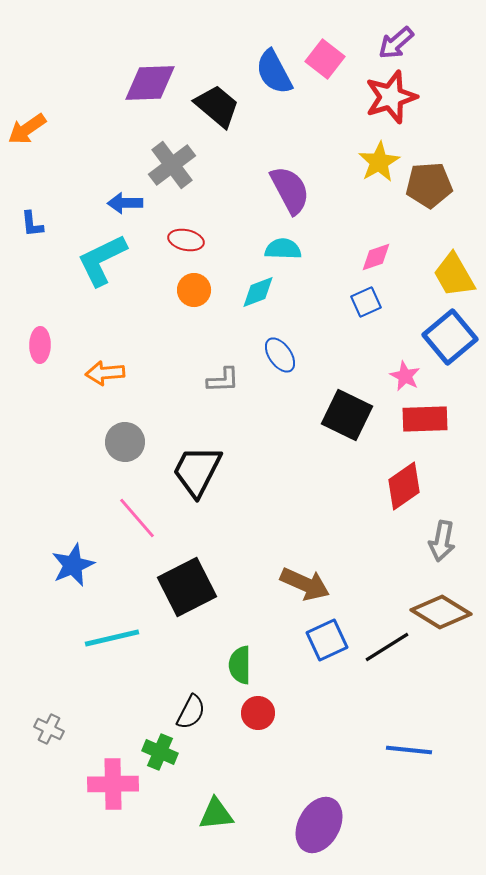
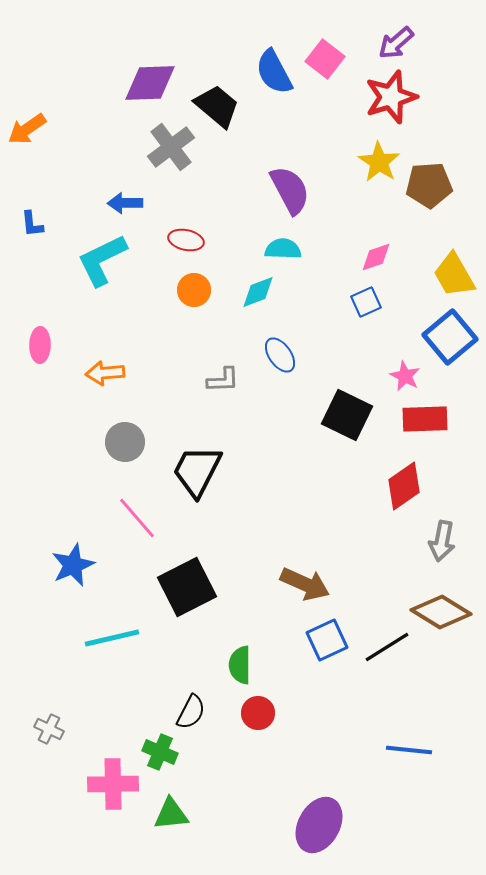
yellow star at (379, 162): rotated 9 degrees counterclockwise
gray cross at (172, 165): moved 1 px left, 18 px up
green triangle at (216, 814): moved 45 px left
